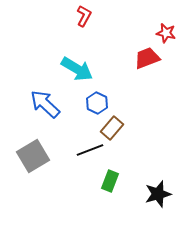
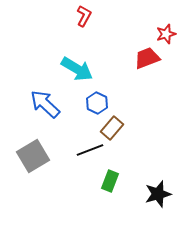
red star: moved 1 px down; rotated 30 degrees counterclockwise
